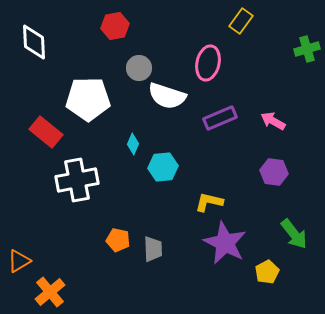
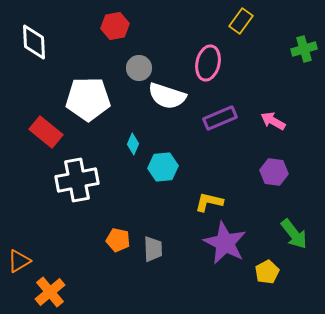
green cross: moved 3 px left
